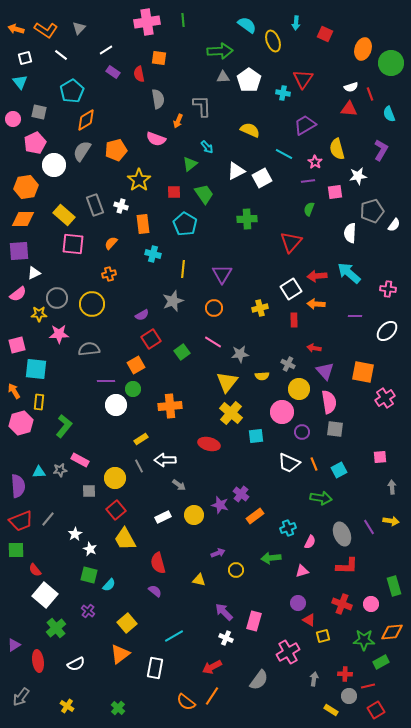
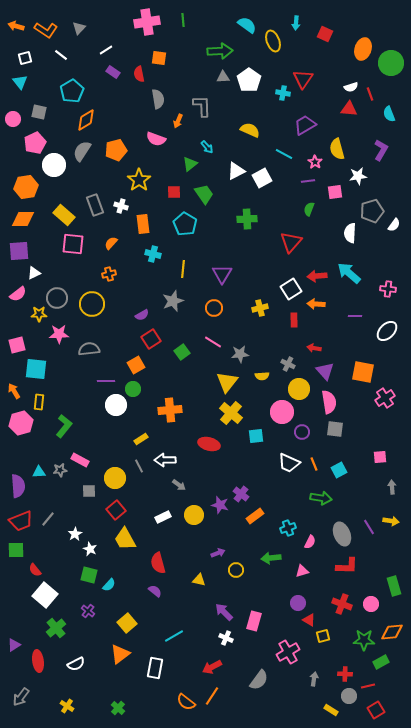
orange arrow at (16, 29): moved 3 px up
orange cross at (170, 406): moved 4 px down
